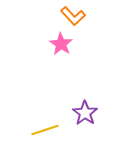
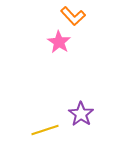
pink star: moved 2 px left, 2 px up
purple star: moved 4 px left, 1 px down
